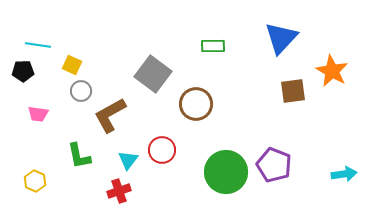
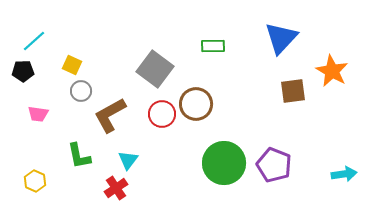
cyan line: moved 4 px left, 4 px up; rotated 50 degrees counterclockwise
gray square: moved 2 px right, 5 px up
red circle: moved 36 px up
green circle: moved 2 px left, 9 px up
red cross: moved 3 px left, 3 px up; rotated 15 degrees counterclockwise
